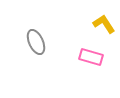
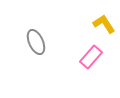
pink rectangle: rotated 65 degrees counterclockwise
